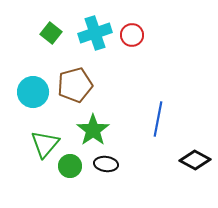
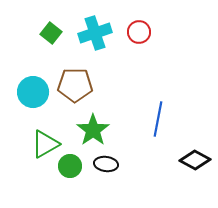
red circle: moved 7 px right, 3 px up
brown pentagon: rotated 16 degrees clockwise
green triangle: rotated 20 degrees clockwise
